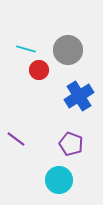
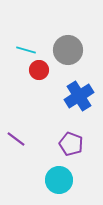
cyan line: moved 1 px down
